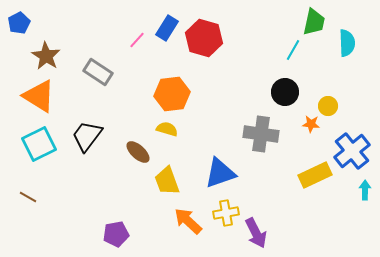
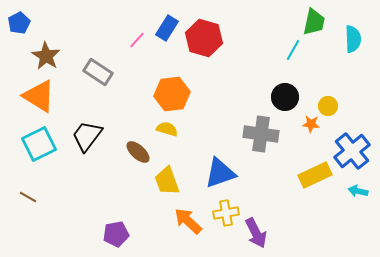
cyan semicircle: moved 6 px right, 4 px up
black circle: moved 5 px down
cyan arrow: moved 7 px left, 1 px down; rotated 78 degrees counterclockwise
